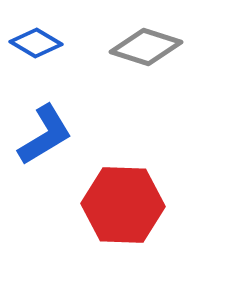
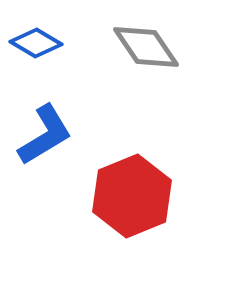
gray diamond: rotated 38 degrees clockwise
red hexagon: moved 9 px right, 9 px up; rotated 24 degrees counterclockwise
